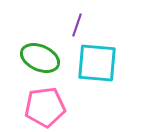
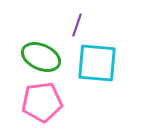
green ellipse: moved 1 px right, 1 px up
pink pentagon: moved 3 px left, 5 px up
